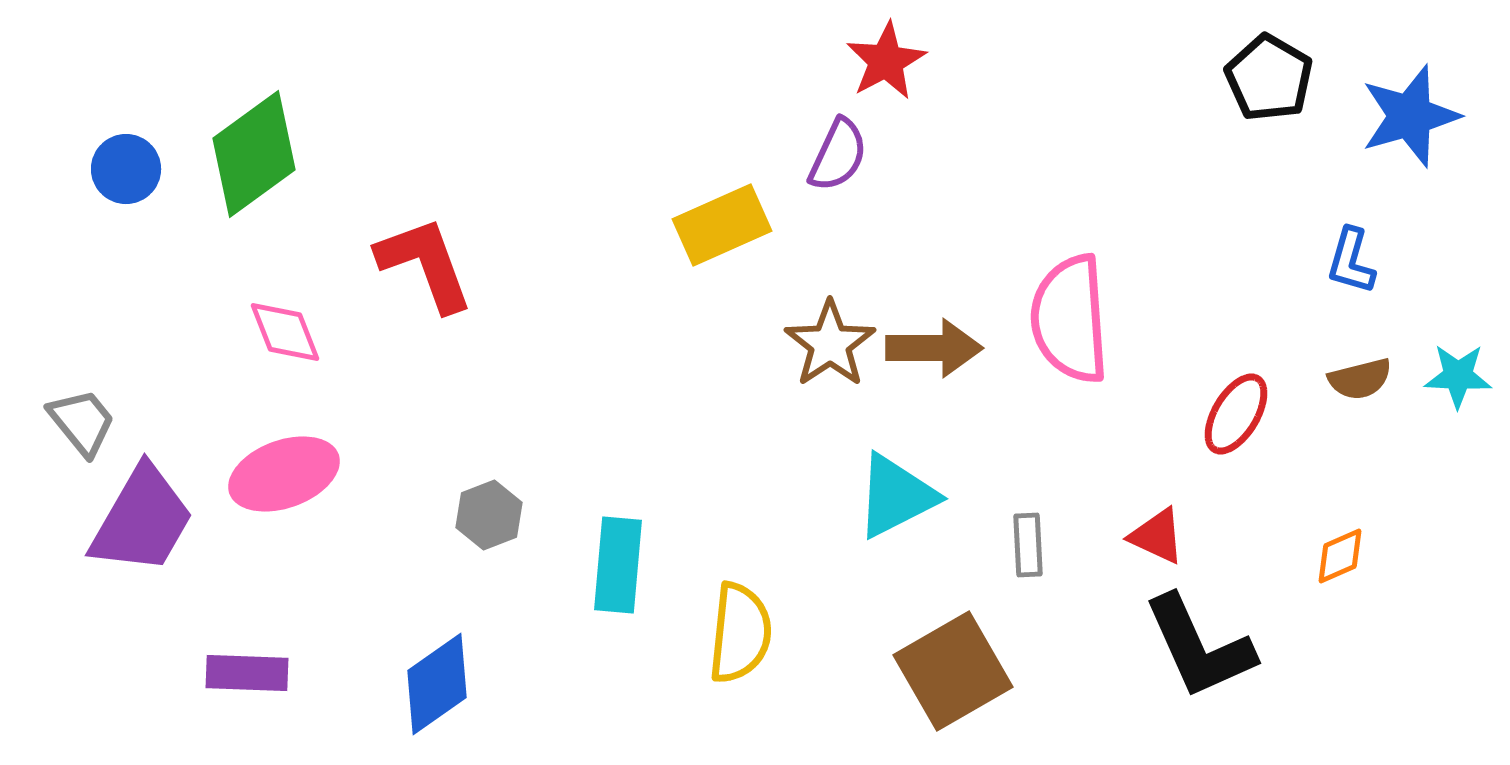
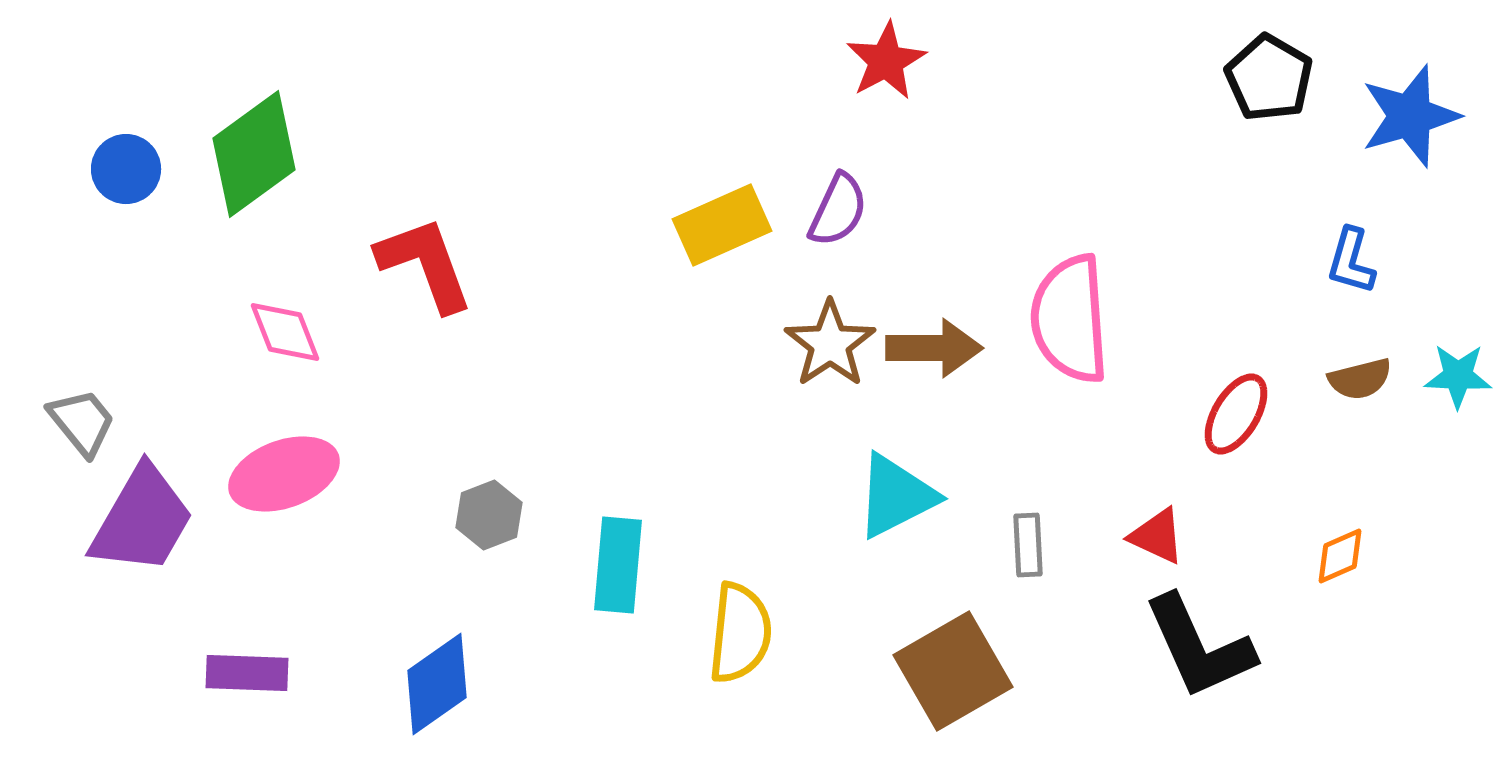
purple semicircle: moved 55 px down
